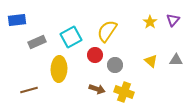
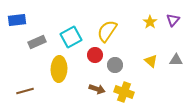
brown line: moved 4 px left, 1 px down
